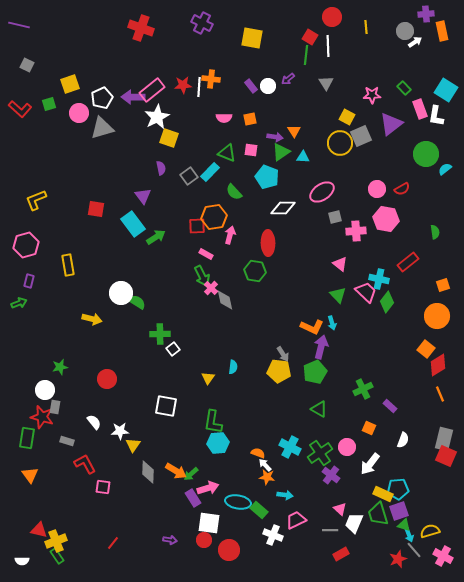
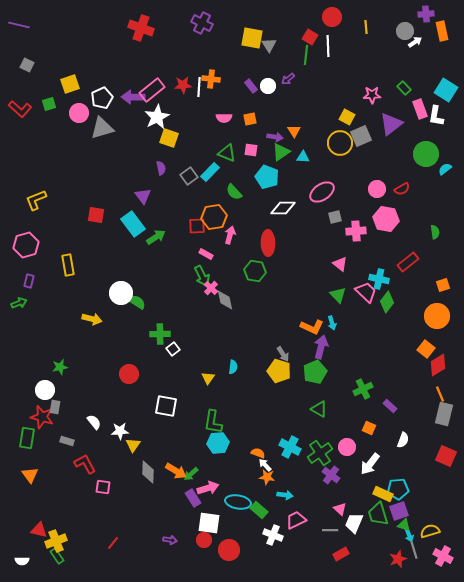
gray triangle at (326, 83): moved 57 px left, 38 px up
red square at (96, 209): moved 6 px down
yellow pentagon at (279, 371): rotated 10 degrees clockwise
red circle at (107, 379): moved 22 px right, 5 px up
gray rectangle at (444, 439): moved 25 px up
gray line at (414, 550): rotated 24 degrees clockwise
